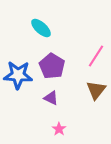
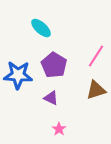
purple pentagon: moved 2 px right, 1 px up
brown triangle: rotated 35 degrees clockwise
